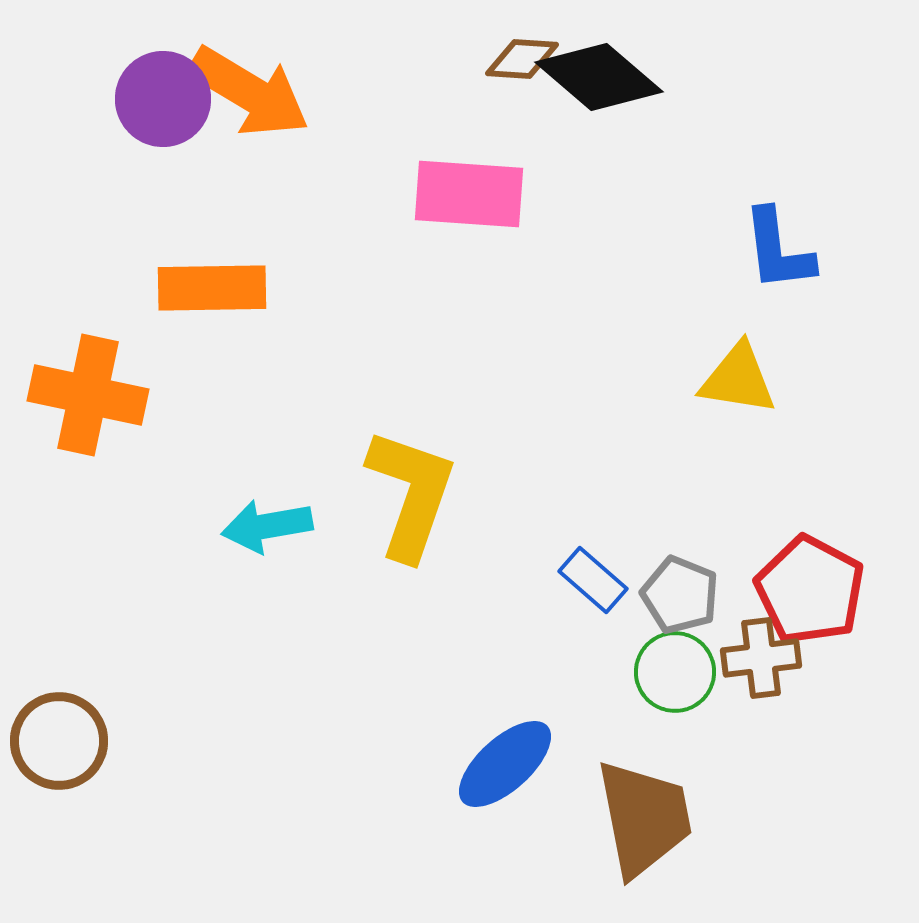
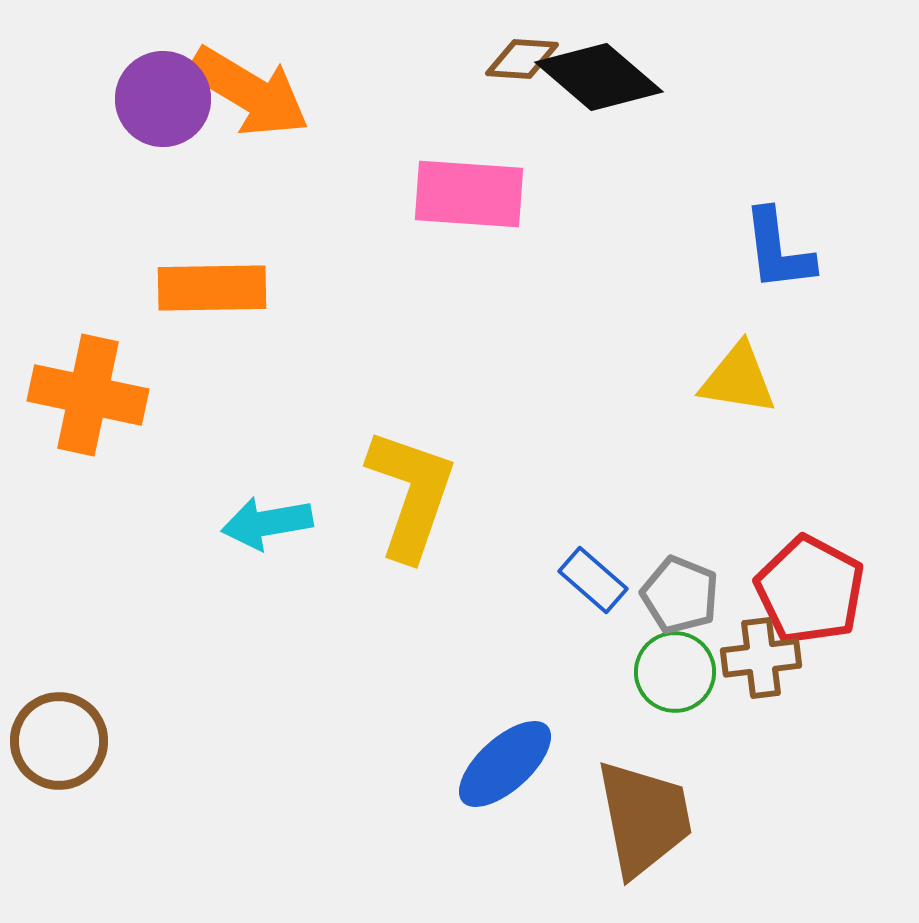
cyan arrow: moved 3 px up
